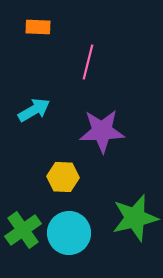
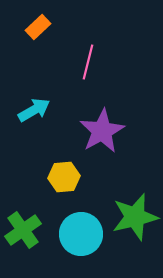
orange rectangle: rotated 45 degrees counterclockwise
purple star: rotated 27 degrees counterclockwise
yellow hexagon: moved 1 px right; rotated 8 degrees counterclockwise
green star: moved 1 px up
cyan circle: moved 12 px right, 1 px down
